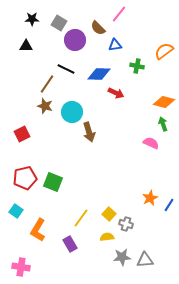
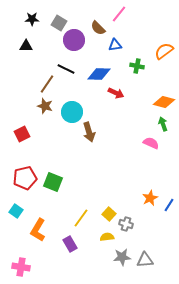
purple circle: moved 1 px left
